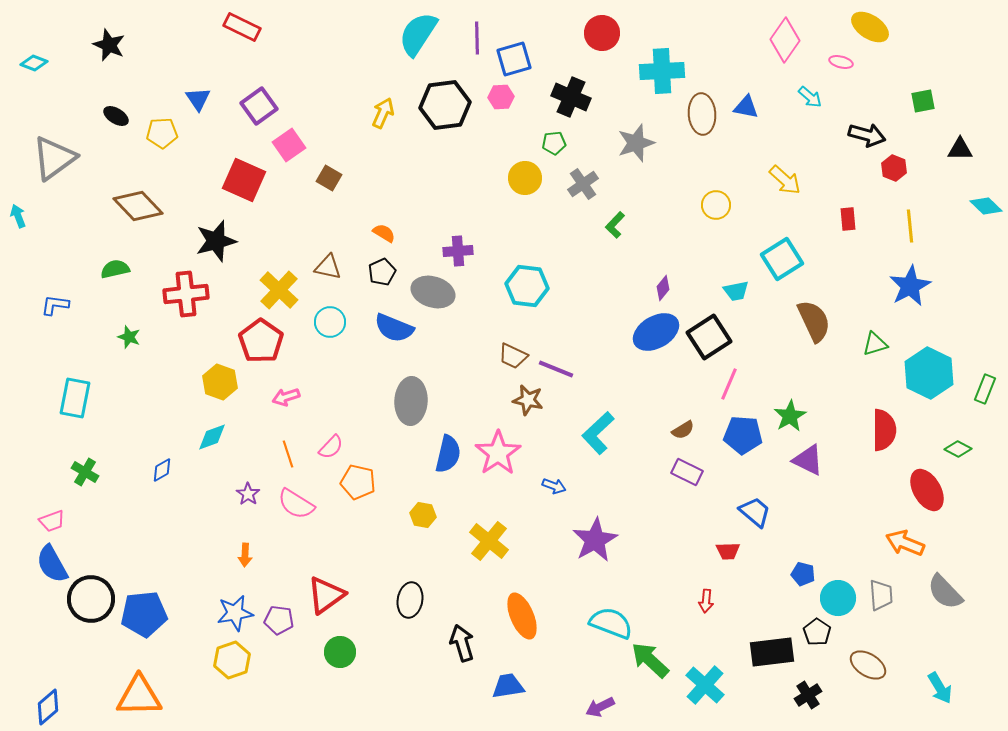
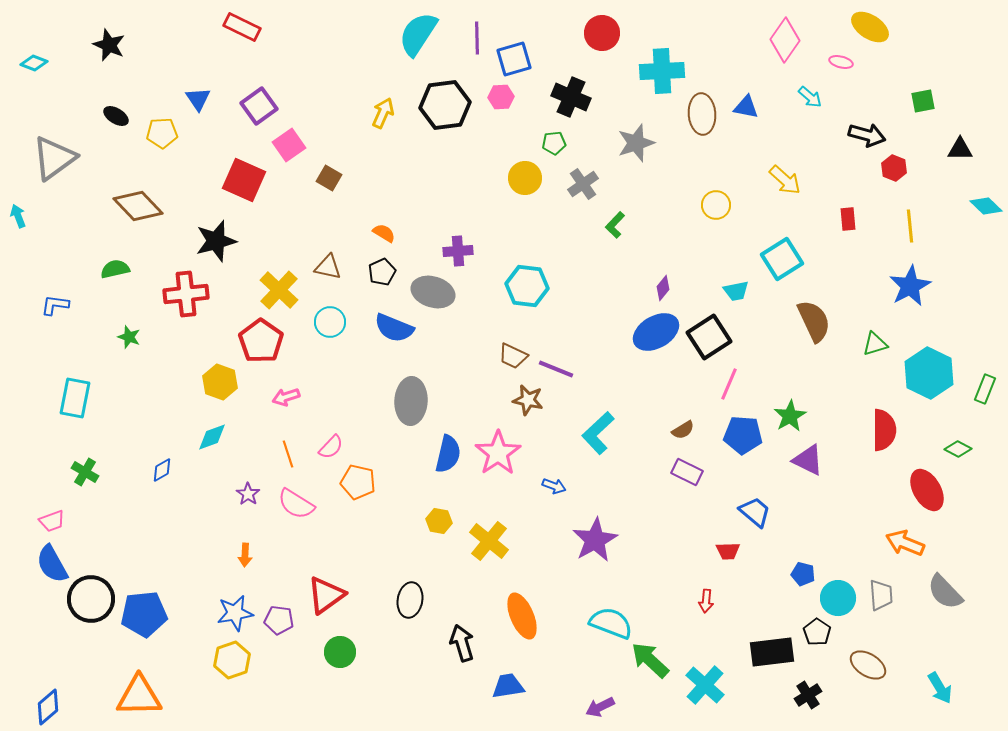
yellow hexagon at (423, 515): moved 16 px right, 6 px down
